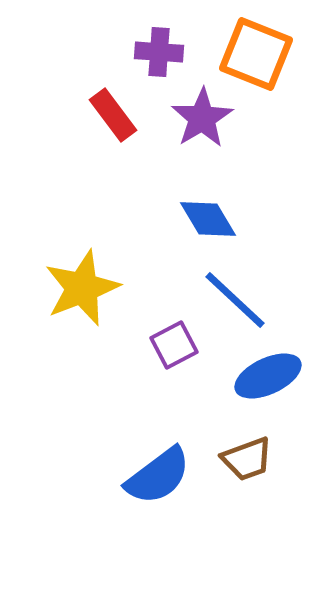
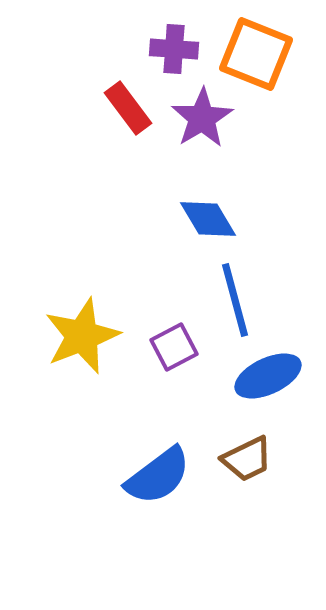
purple cross: moved 15 px right, 3 px up
red rectangle: moved 15 px right, 7 px up
yellow star: moved 48 px down
blue line: rotated 32 degrees clockwise
purple square: moved 2 px down
brown trapezoid: rotated 6 degrees counterclockwise
